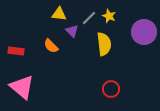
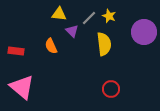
orange semicircle: rotated 21 degrees clockwise
